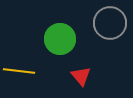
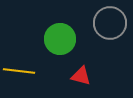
red triangle: rotated 35 degrees counterclockwise
